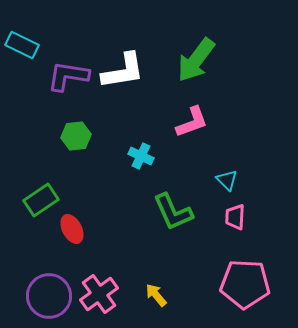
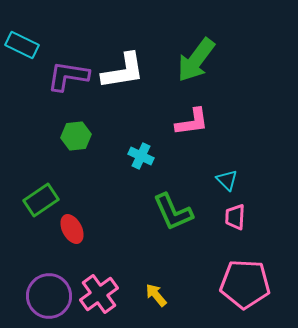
pink L-shape: rotated 12 degrees clockwise
